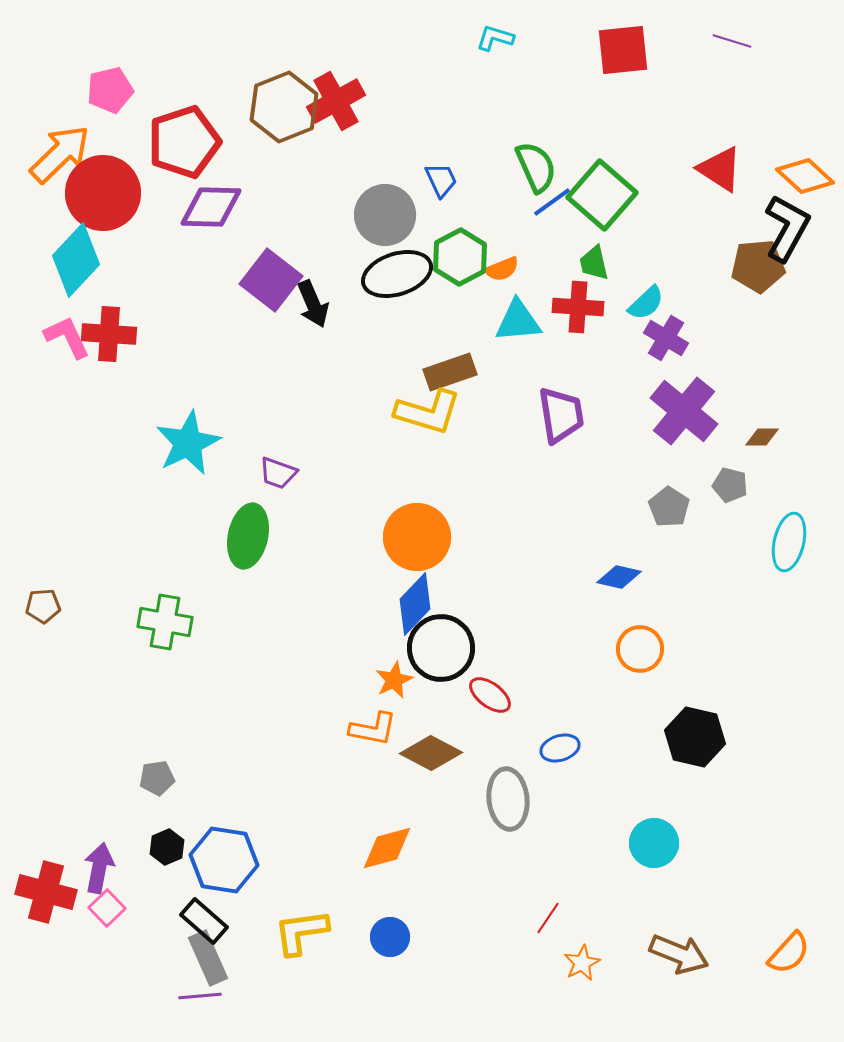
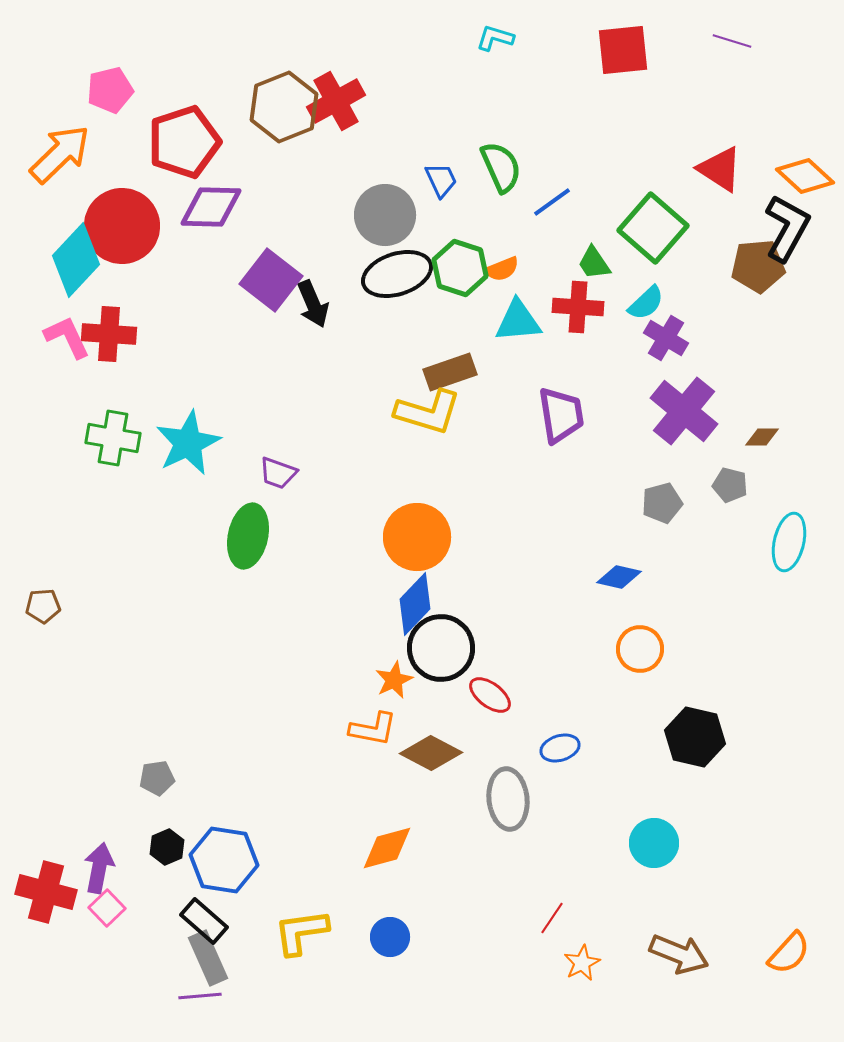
green semicircle at (536, 167): moved 35 px left
red circle at (103, 193): moved 19 px right, 33 px down
green square at (602, 195): moved 51 px right, 33 px down
green hexagon at (460, 257): moved 11 px down; rotated 14 degrees counterclockwise
green trapezoid at (594, 263): rotated 21 degrees counterclockwise
gray pentagon at (669, 507): moved 7 px left, 4 px up; rotated 24 degrees clockwise
green cross at (165, 622): moved 52 px left, 184 px up
red line at (548, 918): moved 4 px right
